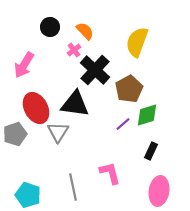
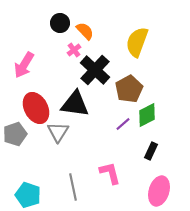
black circle: moved 10 px right, 4 px up
green diamond: rotated 10 degrees counterclockwise
pink ellipse: rotated 8 degrees clockwise
